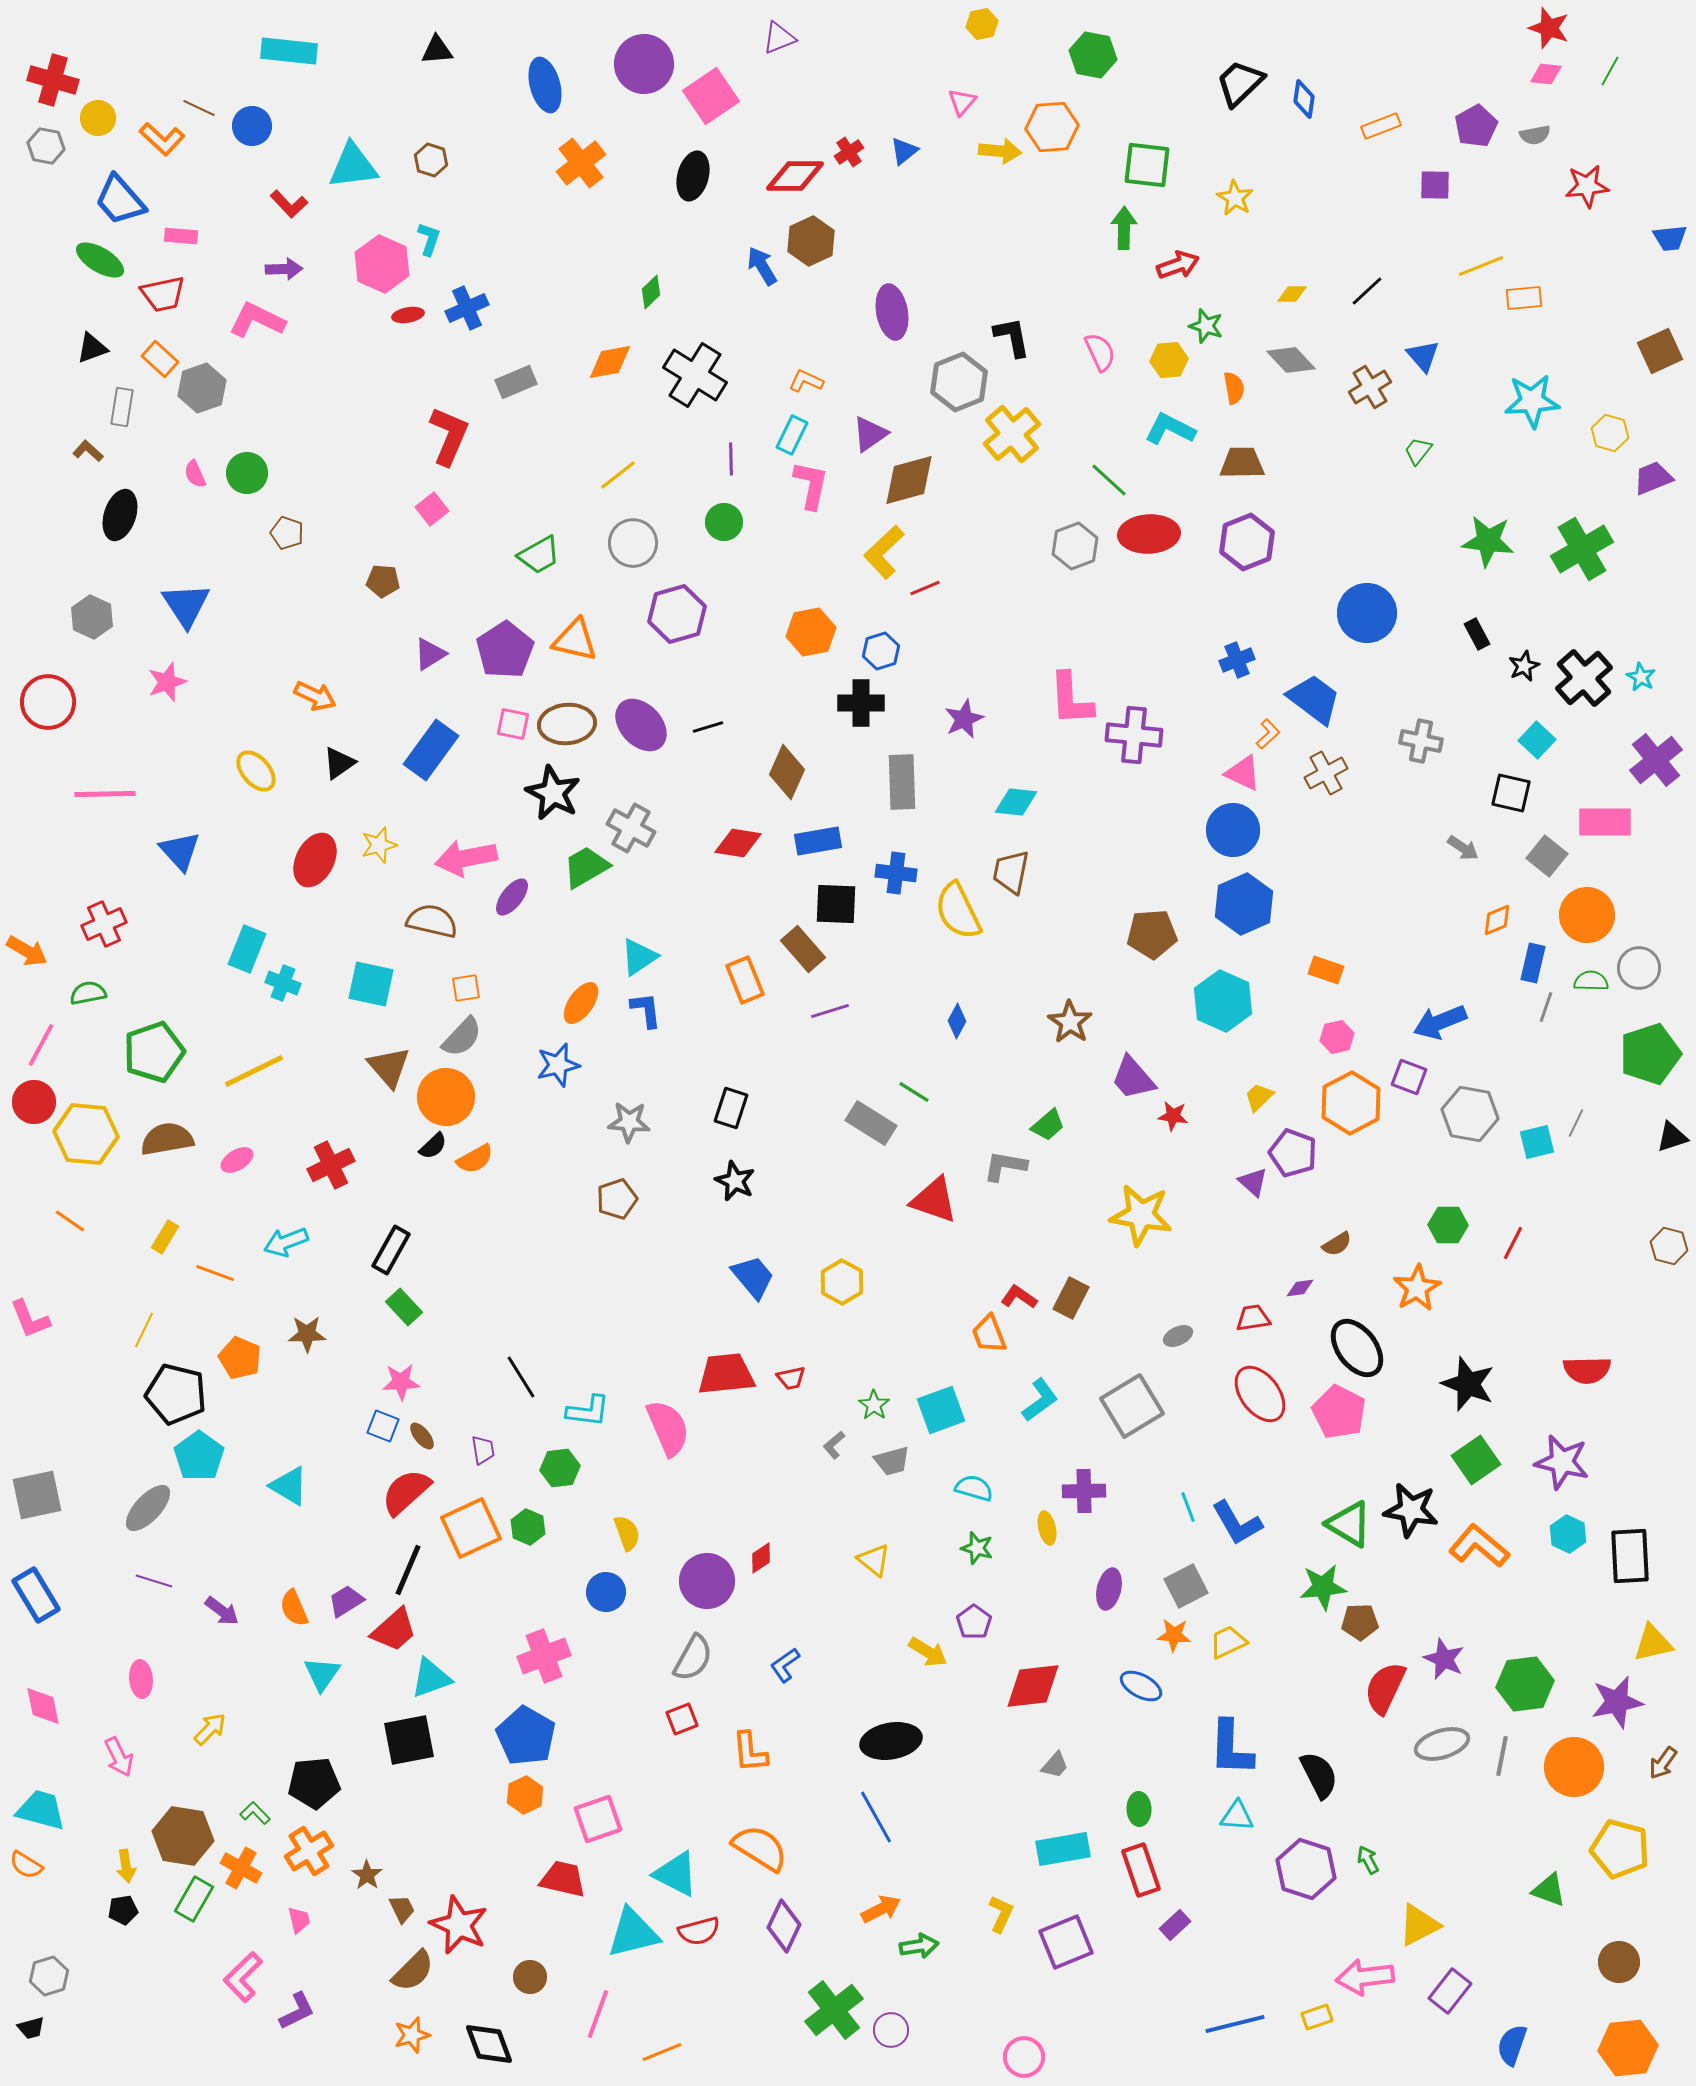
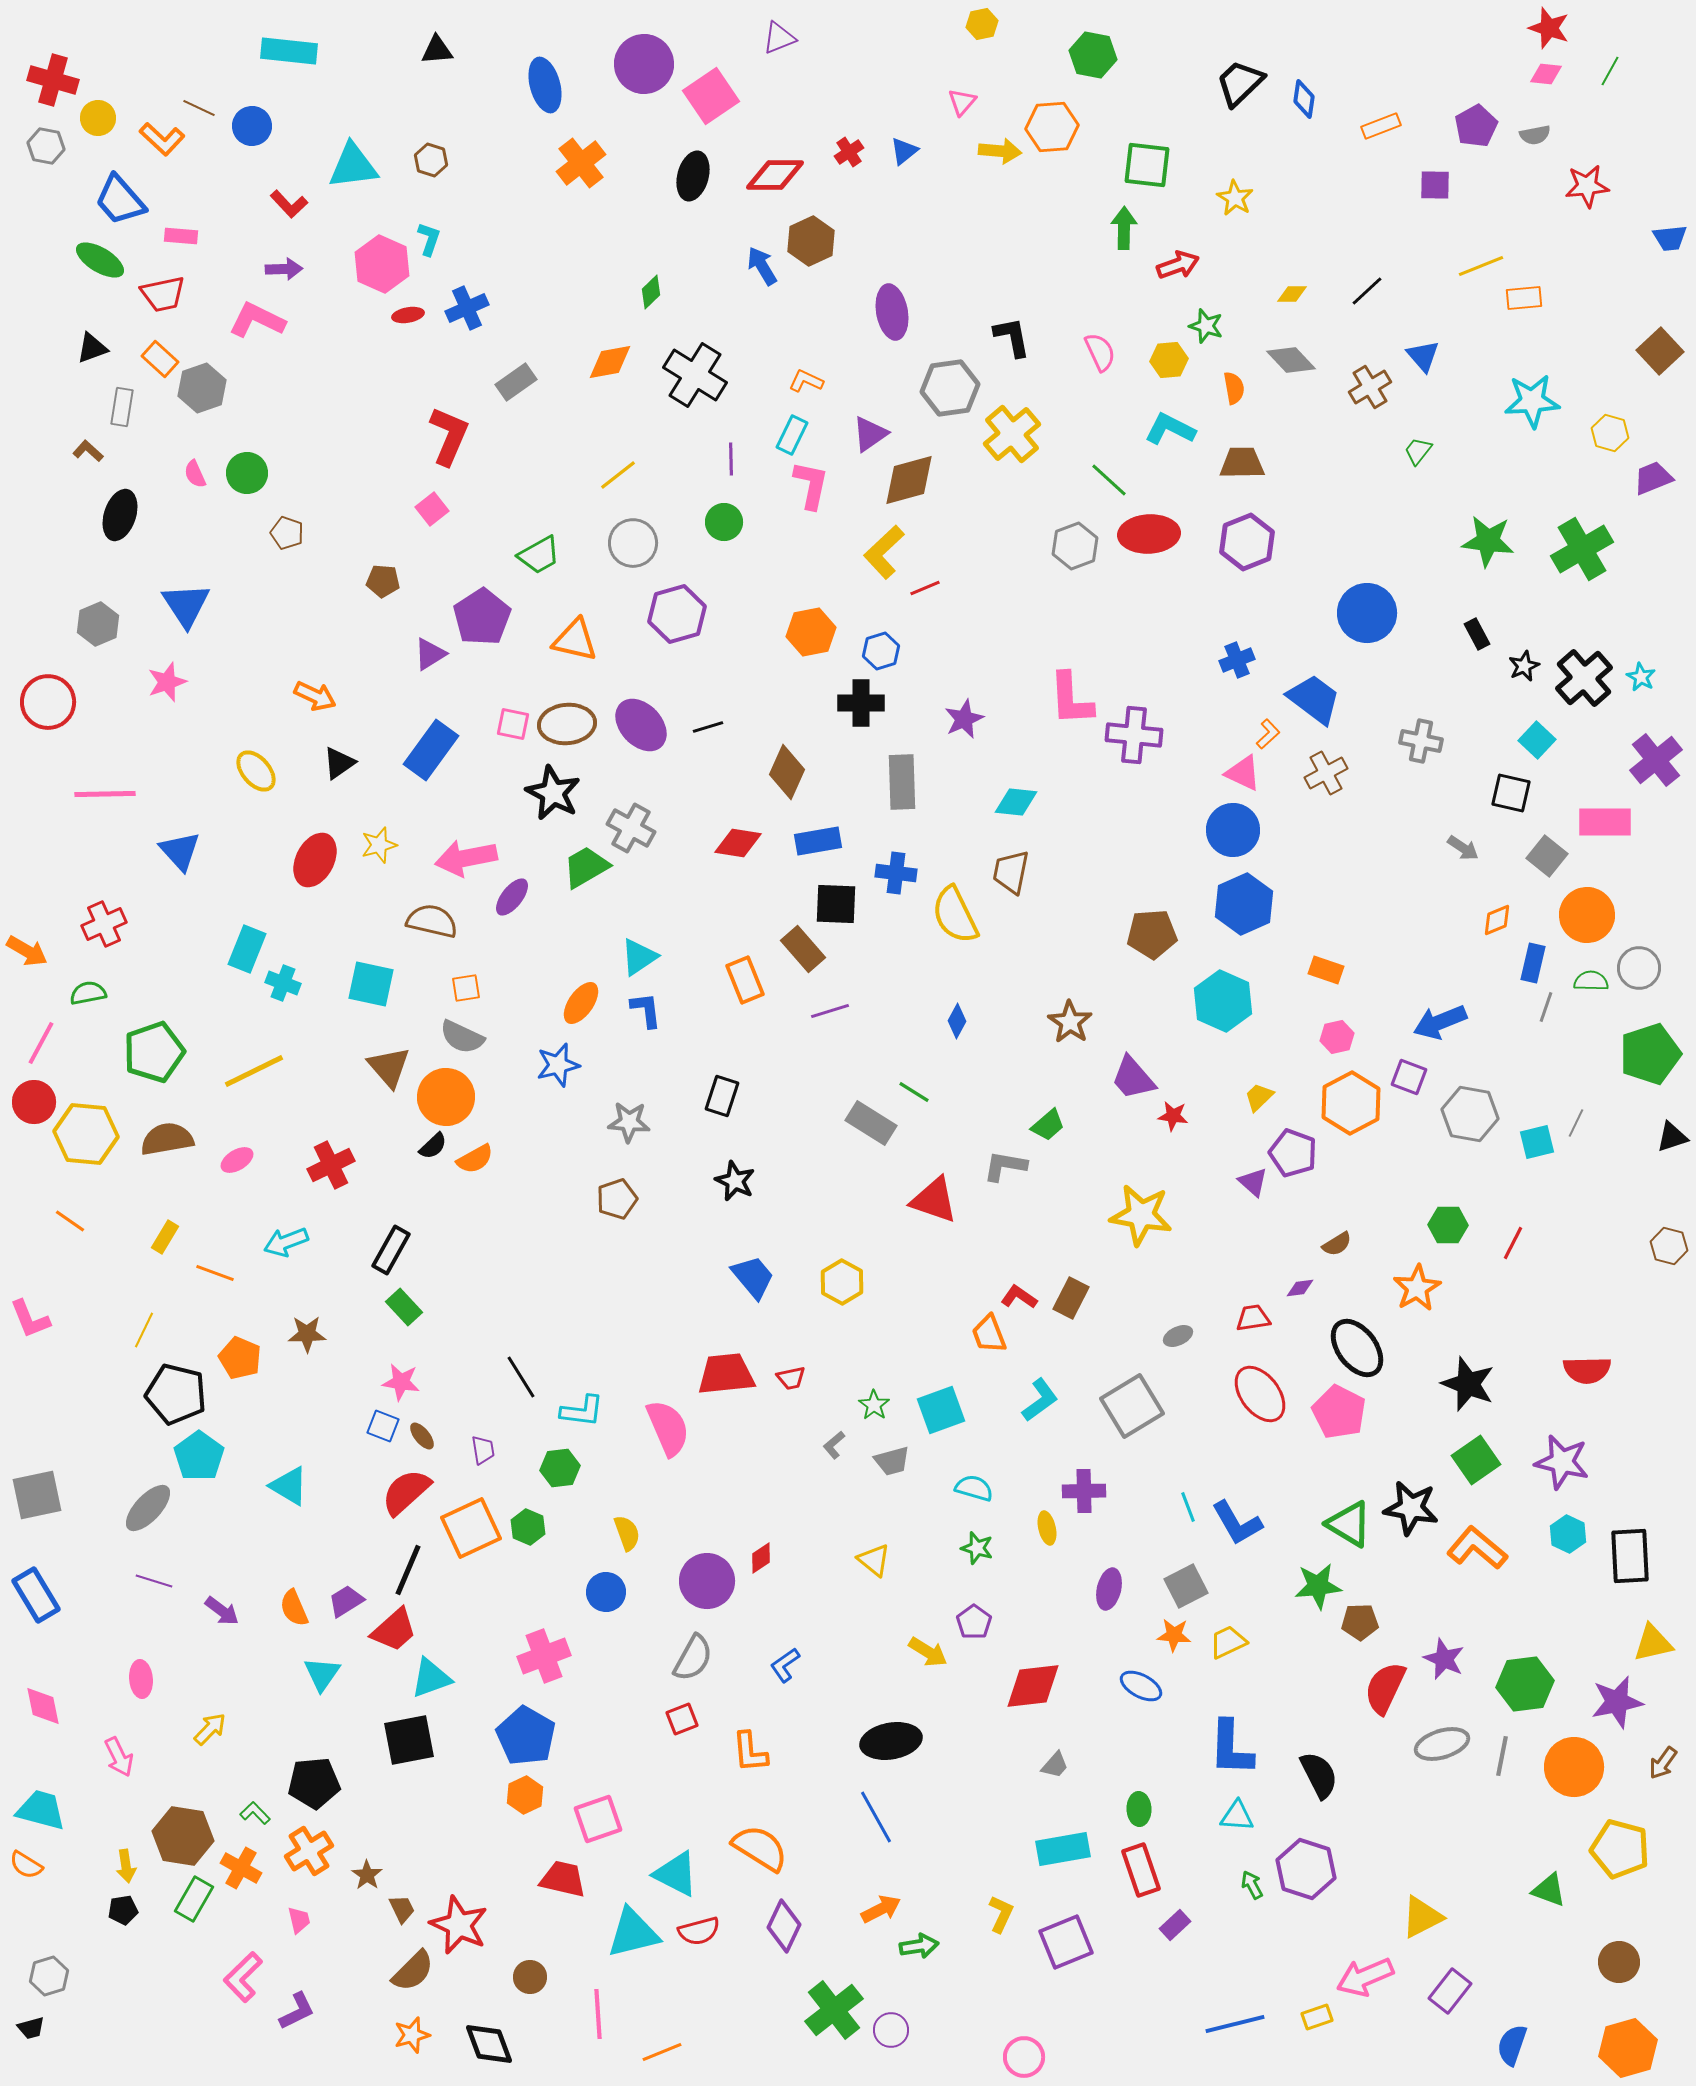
red diamond at (795, 176): moved 20 px left, 1 px up
brown square at (1660, 351): rotated 18 degrees counterclockwise
gray rectangle at (516, 382): rotated 12 degrees counterclockwise
gray hexagon at (959, 382): moved 9 px left, 6 px down; rotated 14 degrees clockwise
gray hexagon at (92, 617): moved 6 px right, 7 px down; rotated 12 degrees clockwise
purple pentagon at (505, 650): moved 23 px left, 33 px up
yellow semicircle at (958, 911): moved 3 px left, 4 px down
gray semicircle at (462, 1037): rotated 72 degrees clockwise
pink line at (41, 1045): moved 2 px up
black rectangle at (731, 1108): moved 9 px left, 12 px up
pink star at (401, 1382): rotated 12 degrees clockwise
cyan L-shape at (588, 1411): moved 6 px left
black star at (1411, 1510): moved 2 px up
orange L-shape at (1479, 1546): moved 2 px left, 2 px down
green star at (1323, 1587): moved 5 px left, 1 px up
green arrow at (1368, 1860): moved 116 px left, 25 px down
yellow triangle at (1419, 1925): moved 3 px right, 8 px up
pink arrow at (1365, 1977): rotated 16 degrees counterclockwise
pink line at (598, 2014): rotated 24 degrees counterclockwise
orange hexagon at (1628, 2048): rotated 10 degrees counterclockwise
